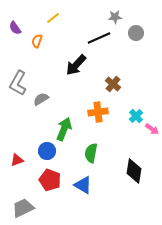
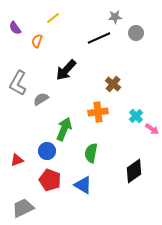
black arrow: moved 10 px left, 5 px down
black diamond: rotated 45 degrees clockwise
